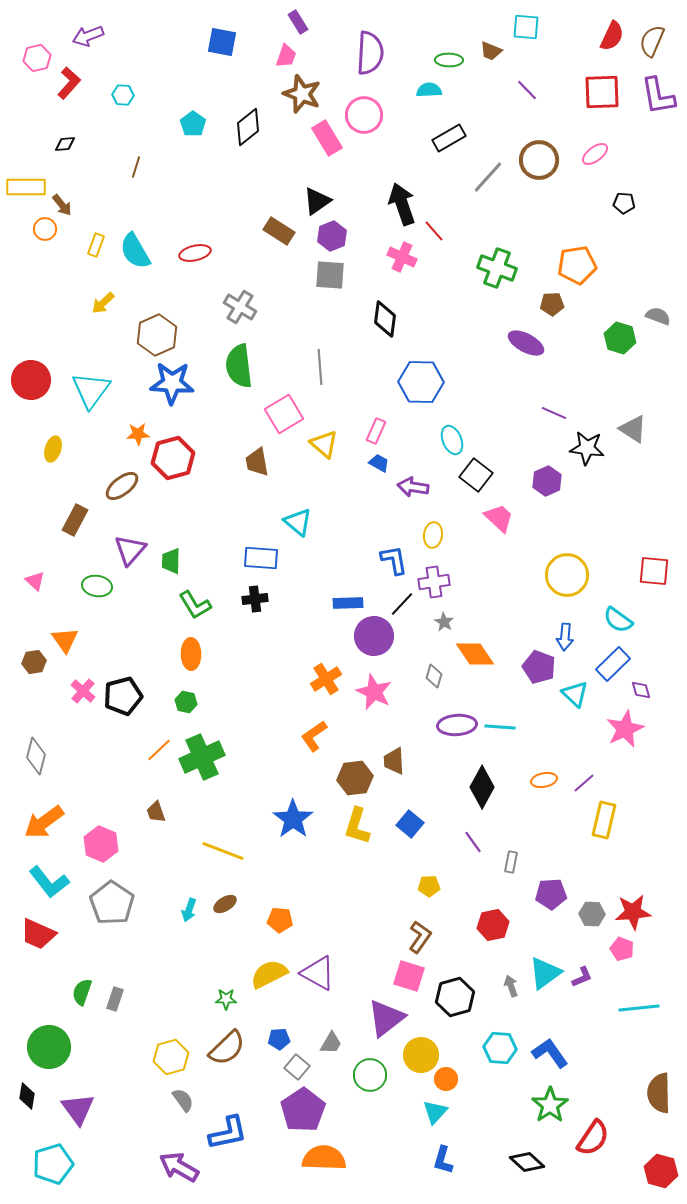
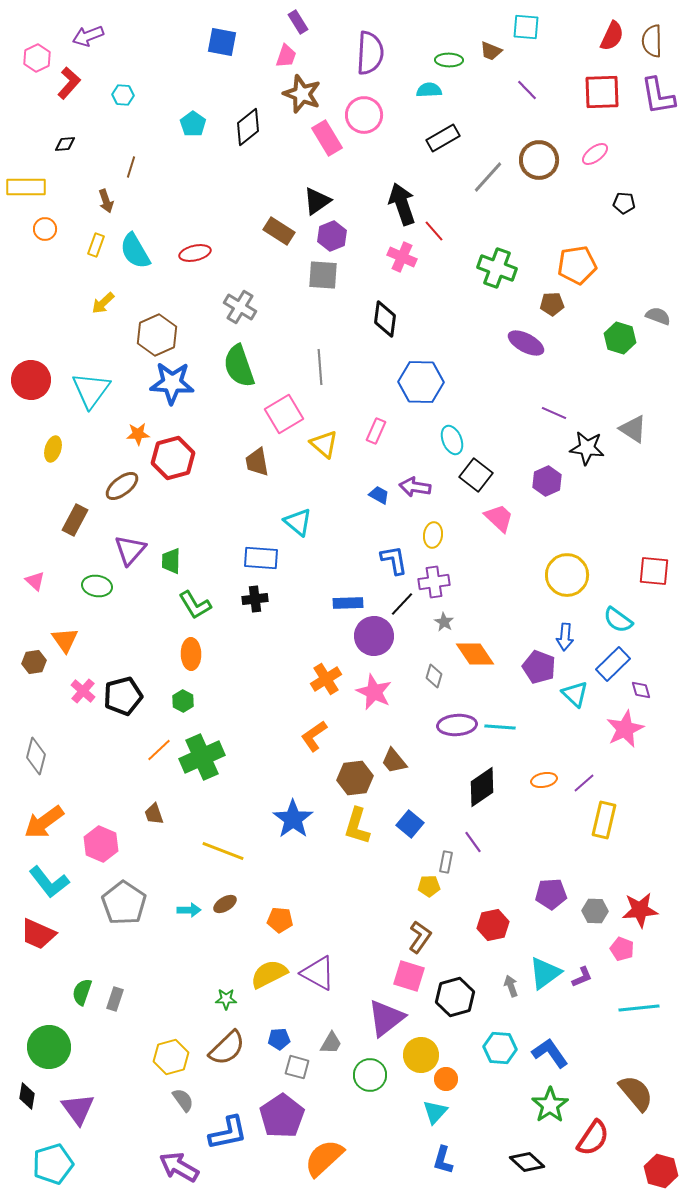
brown semicircle at (652, 41): rotated 24 degrees counterclockwise
pink hexagon at (37, 58): rotated 12 degrees counterclockwise
black rectangle at (449, 138): moved 6 px left
brown line at (136, 167): moved 5 px left
brown arrow at (62, 205): moved 44 px right, 4 px up; rotated 20 degrees clockwise
gray square at (330, 275): moved 7 px left
green semicircle at (239, 366): rotated 12 degrees counterclockwise
blue trapezoid at (379, 463): moved 32 px down
purple arrow at (413, 487): moved 2 px right
green hexagon at (186, 702): moved 3 px left, 1 px up; rotated 15 degrees clockwise
brown trapezoid at (394, 761): rotated 36 degrees counterclockwise
black diamond at (482, 787): rotated 27 degrees clockwise
brown trapezoid at (156, 812): moved 2 px left, 2 px down
gray rectangle at (511, 862): moved 65 px left
gray pentagon at (112, 903): moved 12 px right
cyan arrow at (189, 910): rotated 110 degrees counterclockwise
red star at (633, 912): moved 7 px right, 2 px up
gray hexagon at (592, 914): moved 3 px right, 3 px up
gray square at (297, 1067): rotated 25 degrees counterclockwise
brown semicircle at (659, 1093): moved 23 px left; rotated 141 degrees clockwise
purple pentagon at (303, 1110): moved 21 px left, 6 px down
orange semicircle at (324, 1158): rotated 45 degrees counterclockwise
